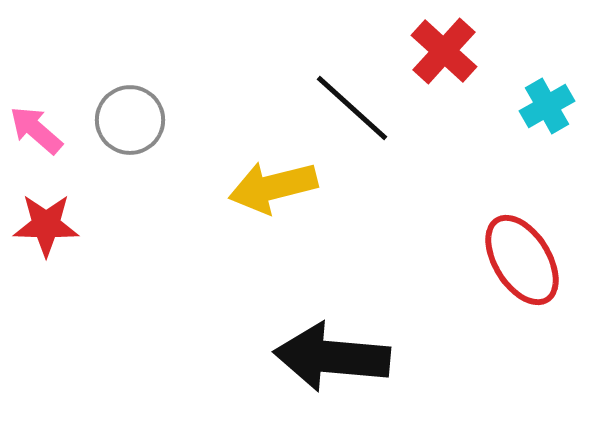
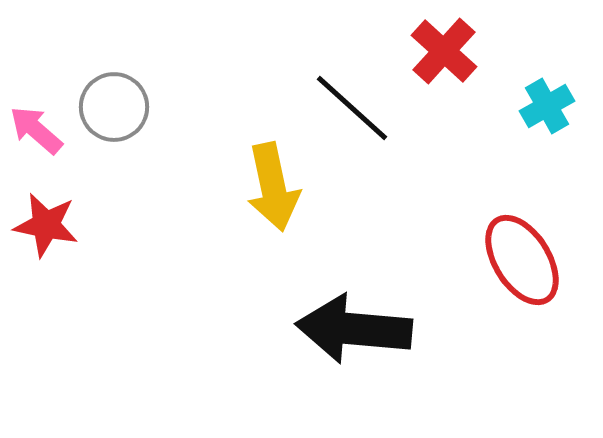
gray circle: moved 16 px left, 13 px up
yellow arrow: rotated 88 degrees counterclockwise
red star: rotated 10 degrees clockwise
black arrow: moved 22 px right, 28 px up
